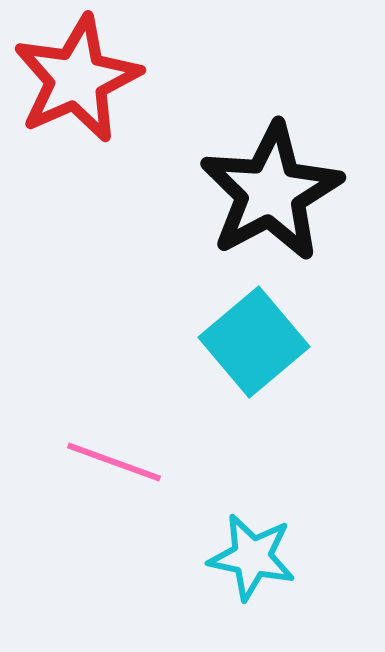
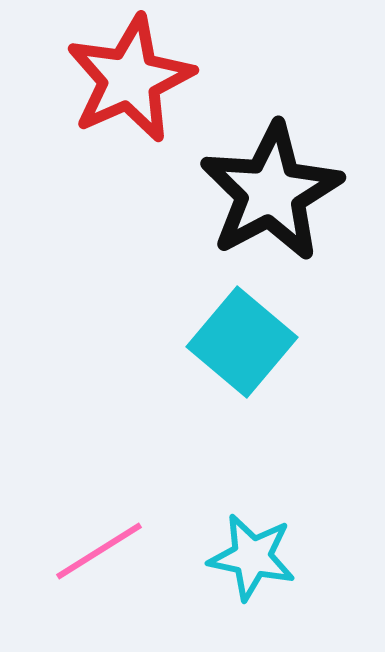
red star: moved 53 px right
cyan square: moved 12 px left; rotated 10 degrees counterclockwise
pink line: moved 15 px left, 89 px down; rotated 52 degrees counterclockwise
